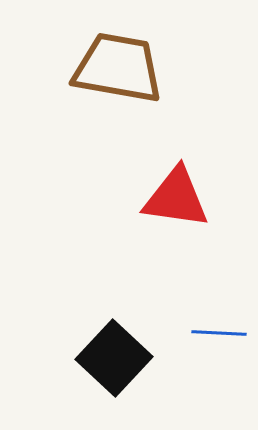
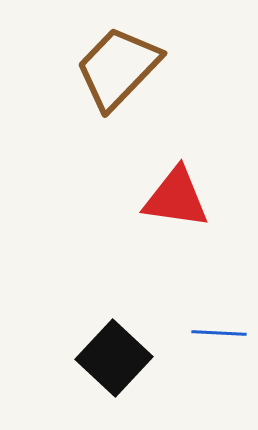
brown trapezoid: rotated 56 degrees counterclockwise
